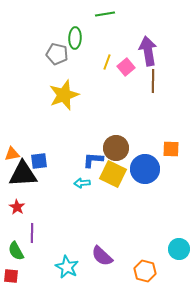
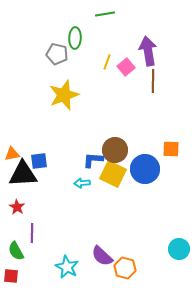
brown circle: moved 1 px left, 2 px down
orange hexagon: moved 20 px left, 3 px up
